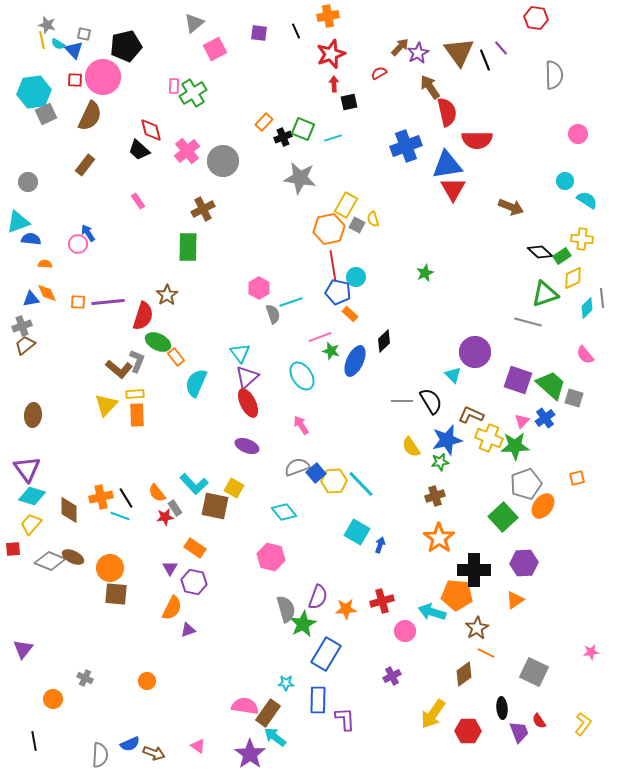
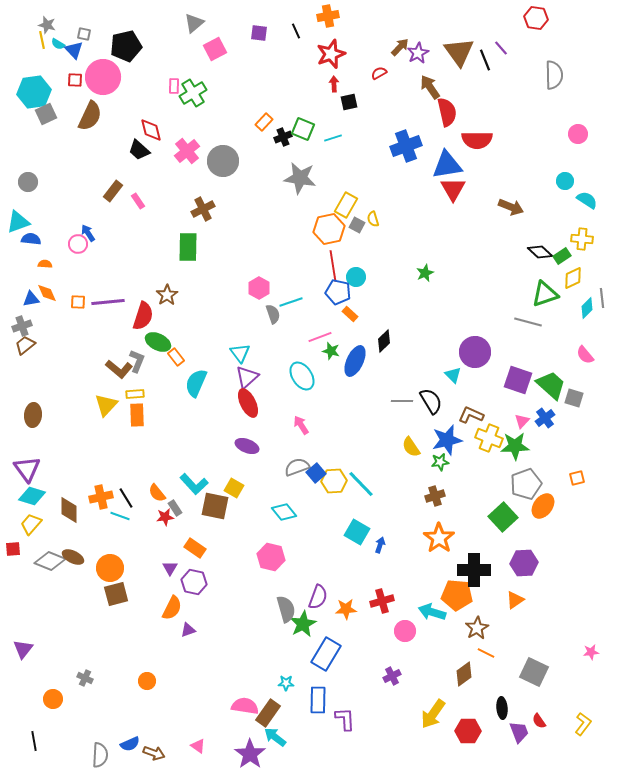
brown rectangle at (85, 165): moved 28 px right, 26 px down
brown square at (116, 594): rotated 20 degrees counterclockwise
